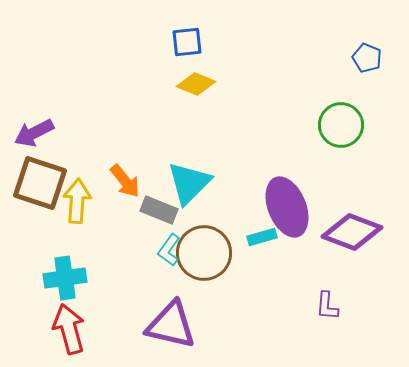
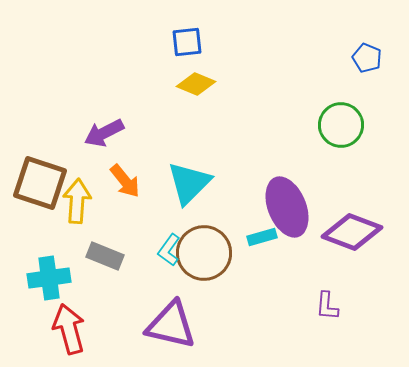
purple arrow: moved 70 px right
gray rectangle: moved 54 px left, 46 px down
cyan cross: moved 16 px left
